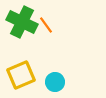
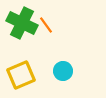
green cross: moved 1 px down
cyan circle: moved 8 px right, 11 px up
